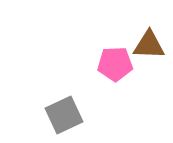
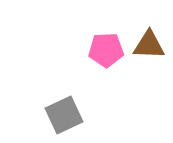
pink pentagon: moved 9 px left, 14 px up
